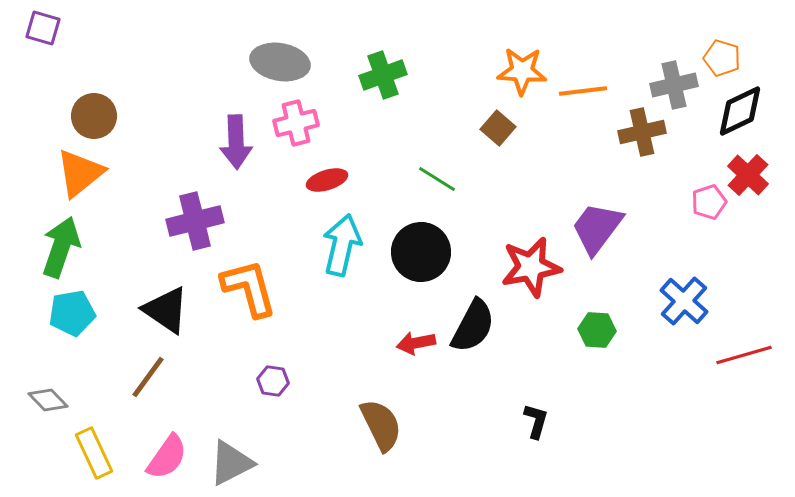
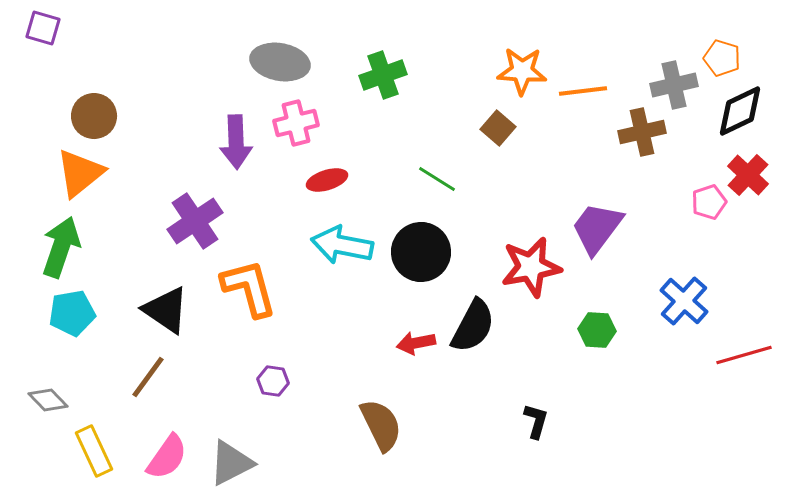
purple cross: rotated 20 degrees counterclockwise
cyan arrow: rotated 92 degrees counterclockwise
yellow rectangle: moved 2 px up
